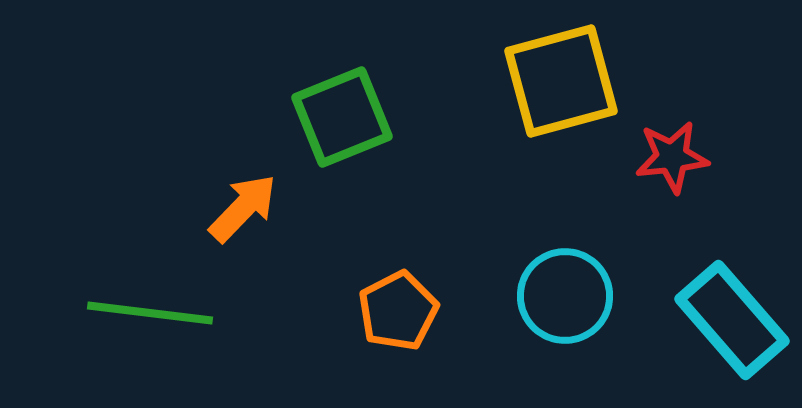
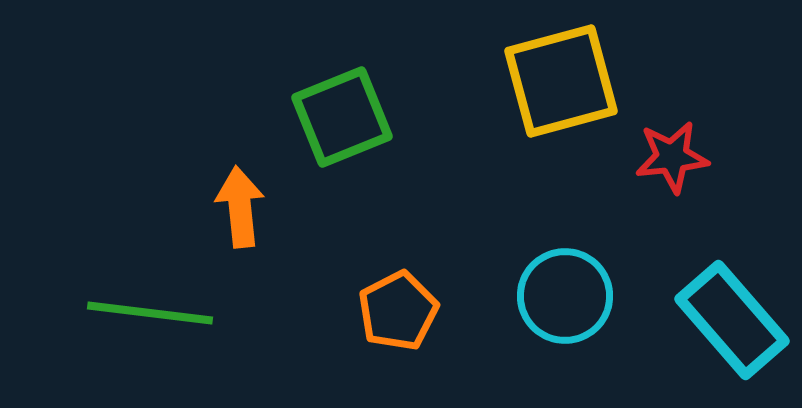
orange arrow: moved 3 px left, 1 px up; rotated 50 degrees counterclockwise
